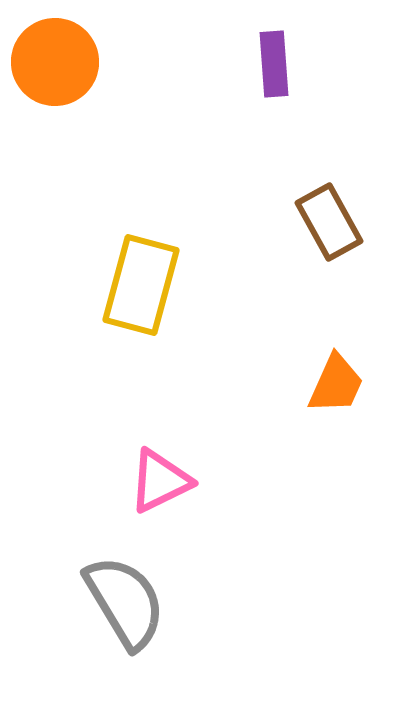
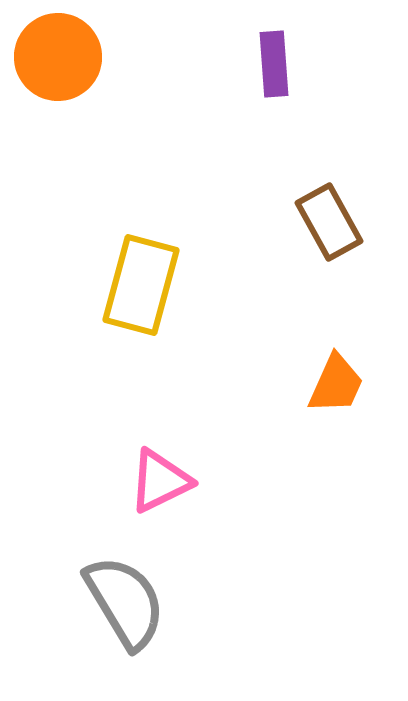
orange circle: moved 3 px right, 5 px up
